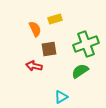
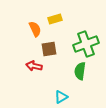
green semicircle: rotated 48 degrees counterclockwise
